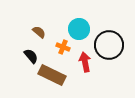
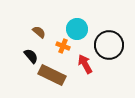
cyan circle: moved 2 px left
orange cross: moved 1 px up
red arrow: moved 2 px down; rotated 18 degrees counterclockwise
